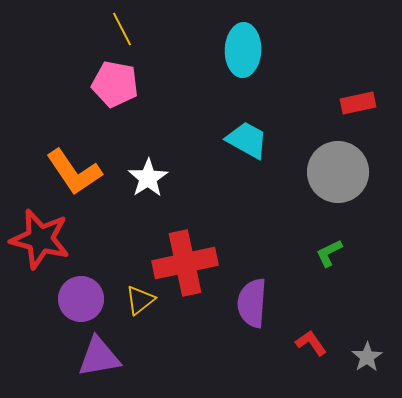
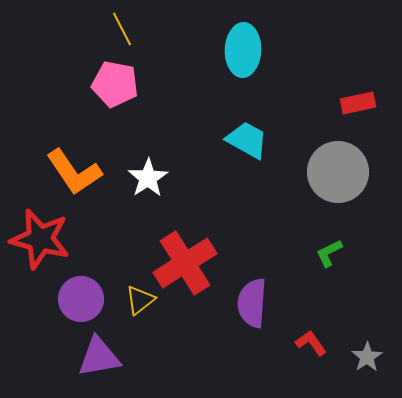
red cross: rotated 20 degrees counterclockwise
